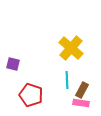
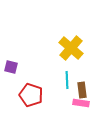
purple square: moved 2 px left, 3 px down
brown rectangle: rotated 35 degrees counterclockwise
